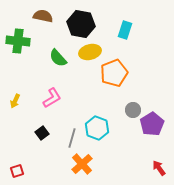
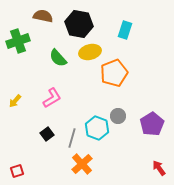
black hexagon: moved 2 px left
green cross: rotated 25 degrees counterclockwise
yellow arrow: rotated 16 degrees clockwise
gray circle: moved 15 px left, 6 px down
black square: moved 5 px right, 1 px down
